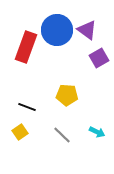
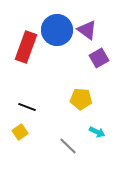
yellow pentagon: moved 14 px right, 4 px down
gray line: moved 6 px right, 11 px down
